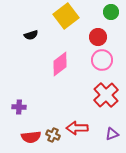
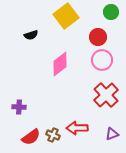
red semicircle: rotated 30 degrees counterclockwise
